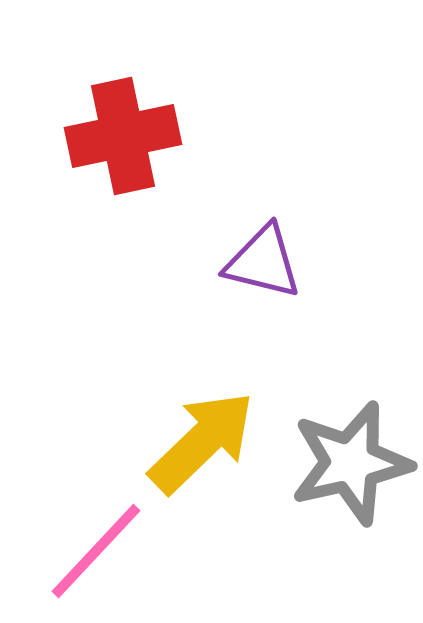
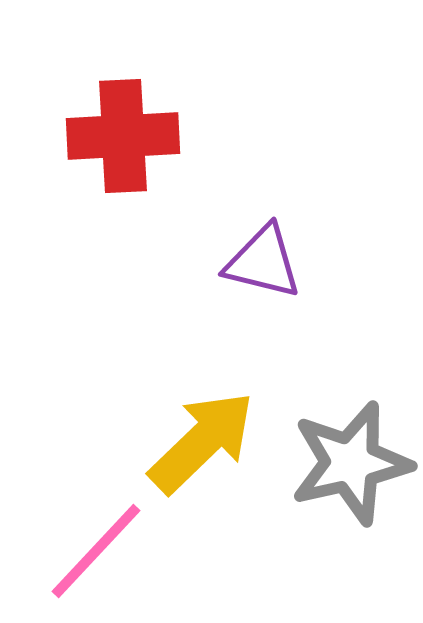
red cross: rotated 9 degrees clockwise
